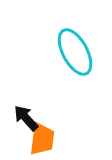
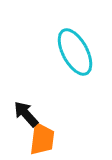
black arrow: moved 4 px up
